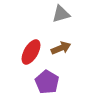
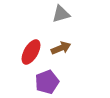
purple pentagon: rotated 20 degrees clockwise
